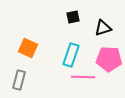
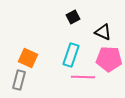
black square: rotated 16 degrees counterclockwise
black triangle: moved 4 px down; rotated 42 degrees clockwise
orange square: moved 10 px down
